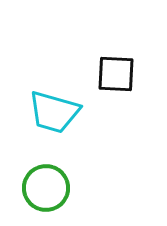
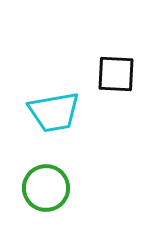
cyan trapezoid: rotated 26 degrees counterclockwise
